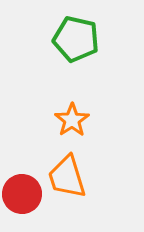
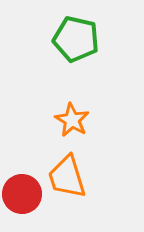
orange star: rotated 8 degrees counterclockwise
